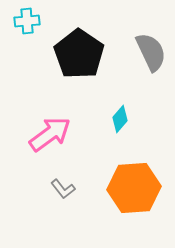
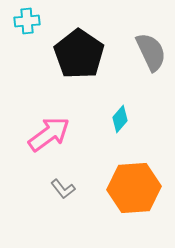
pink arrow: moved 1 px left
